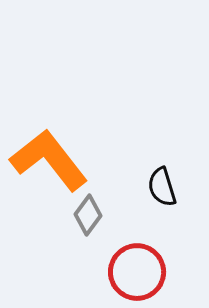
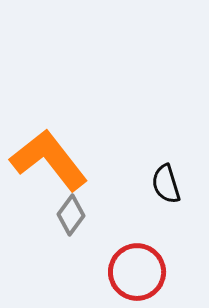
black semicircle: moved 4 px right, 3 px up
gray diamond: moved 17 px left
